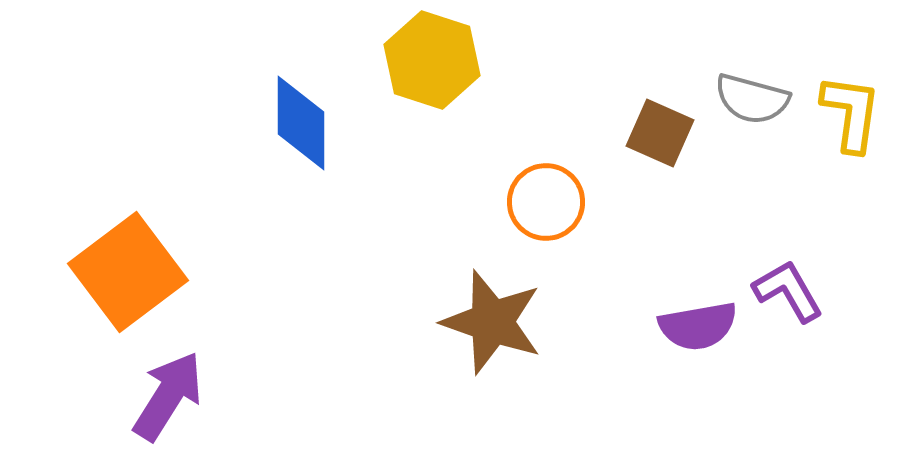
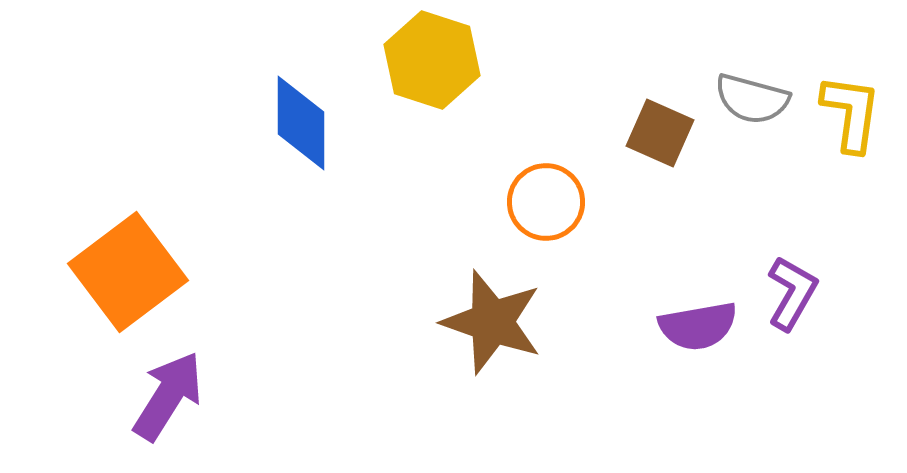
purple L-shape: moved 4 px right, 2 px down; rotated 60 degrees clockwise
